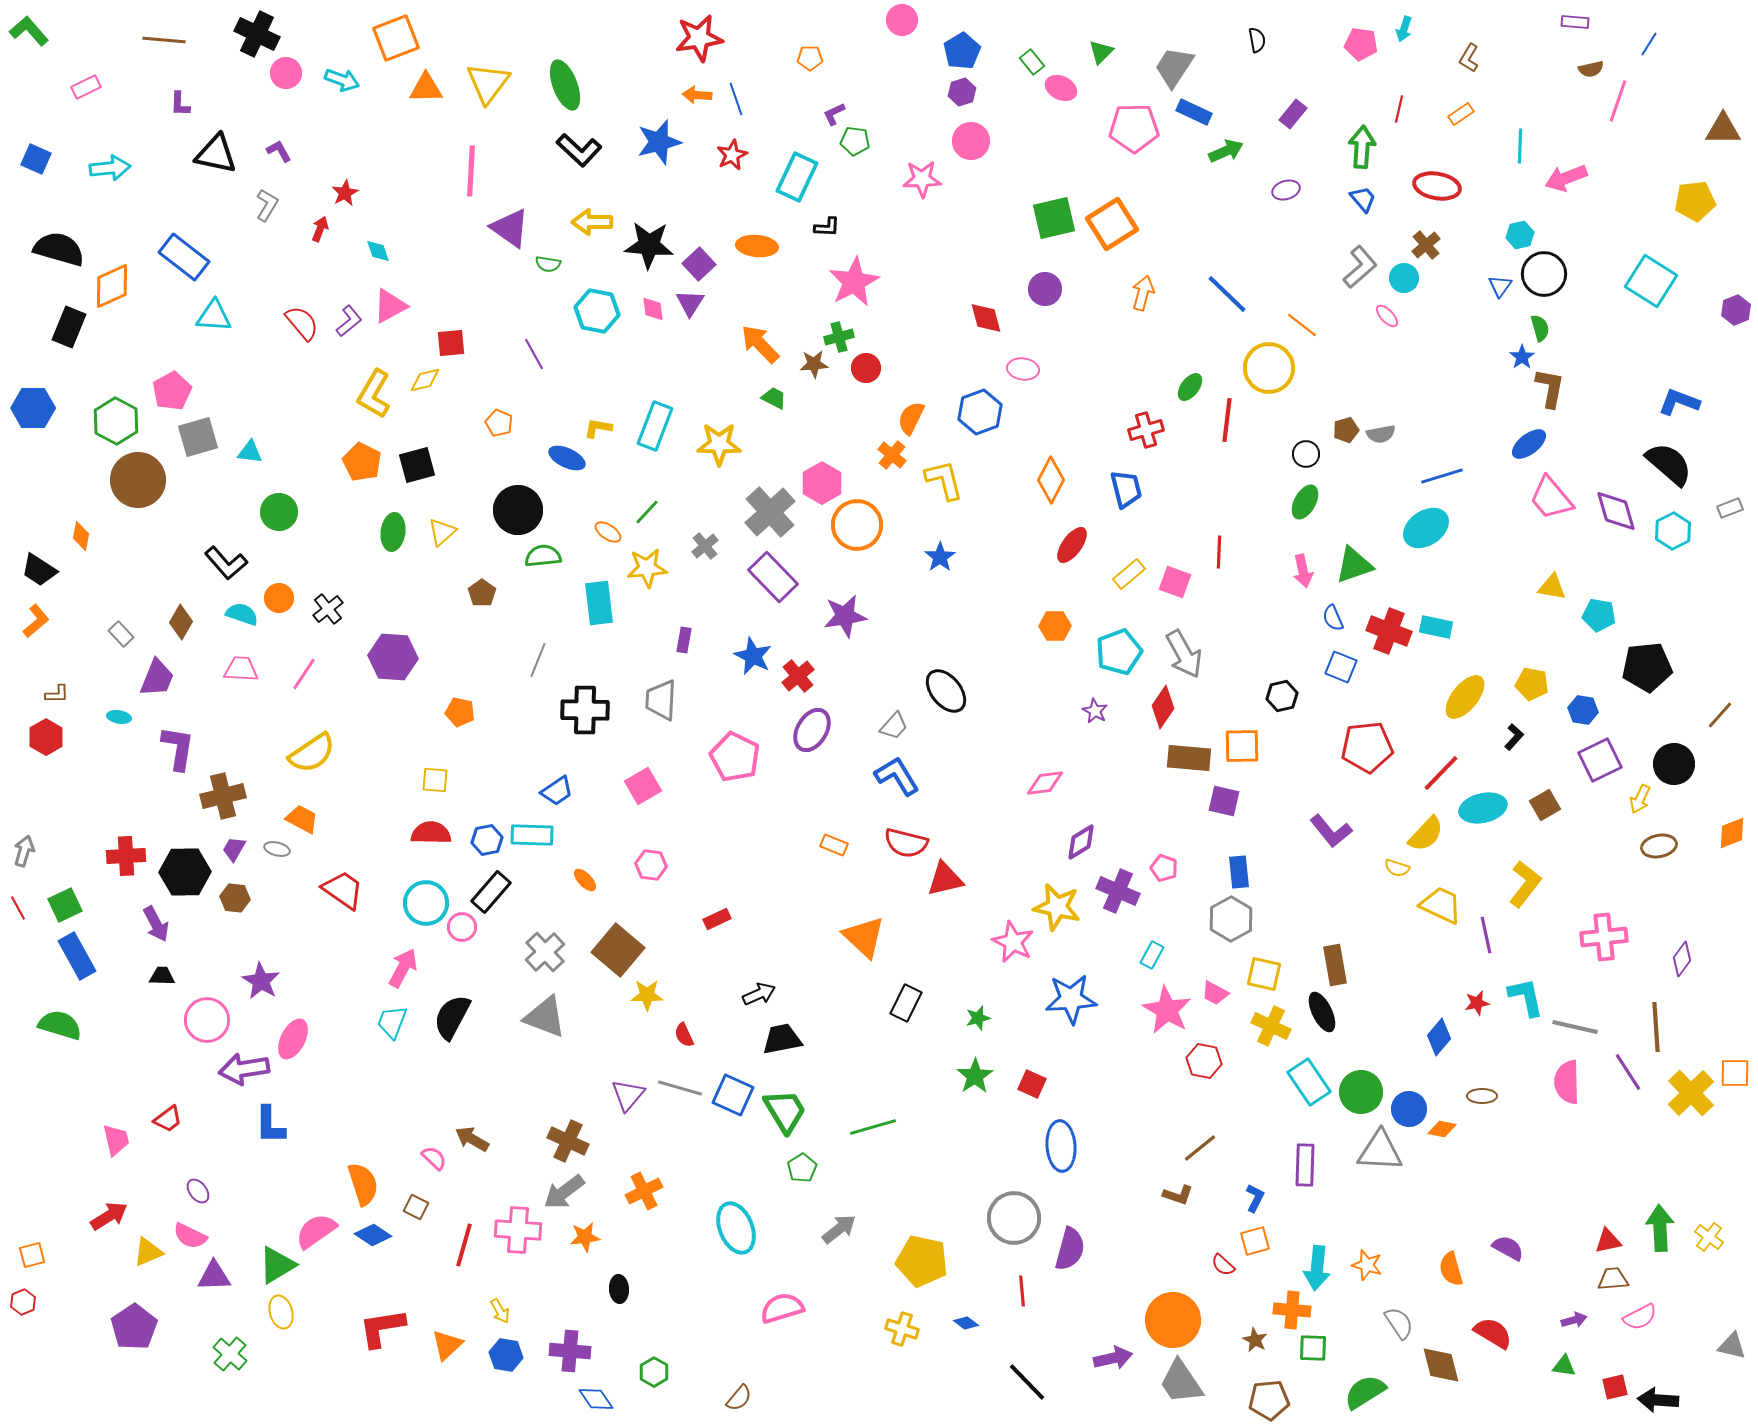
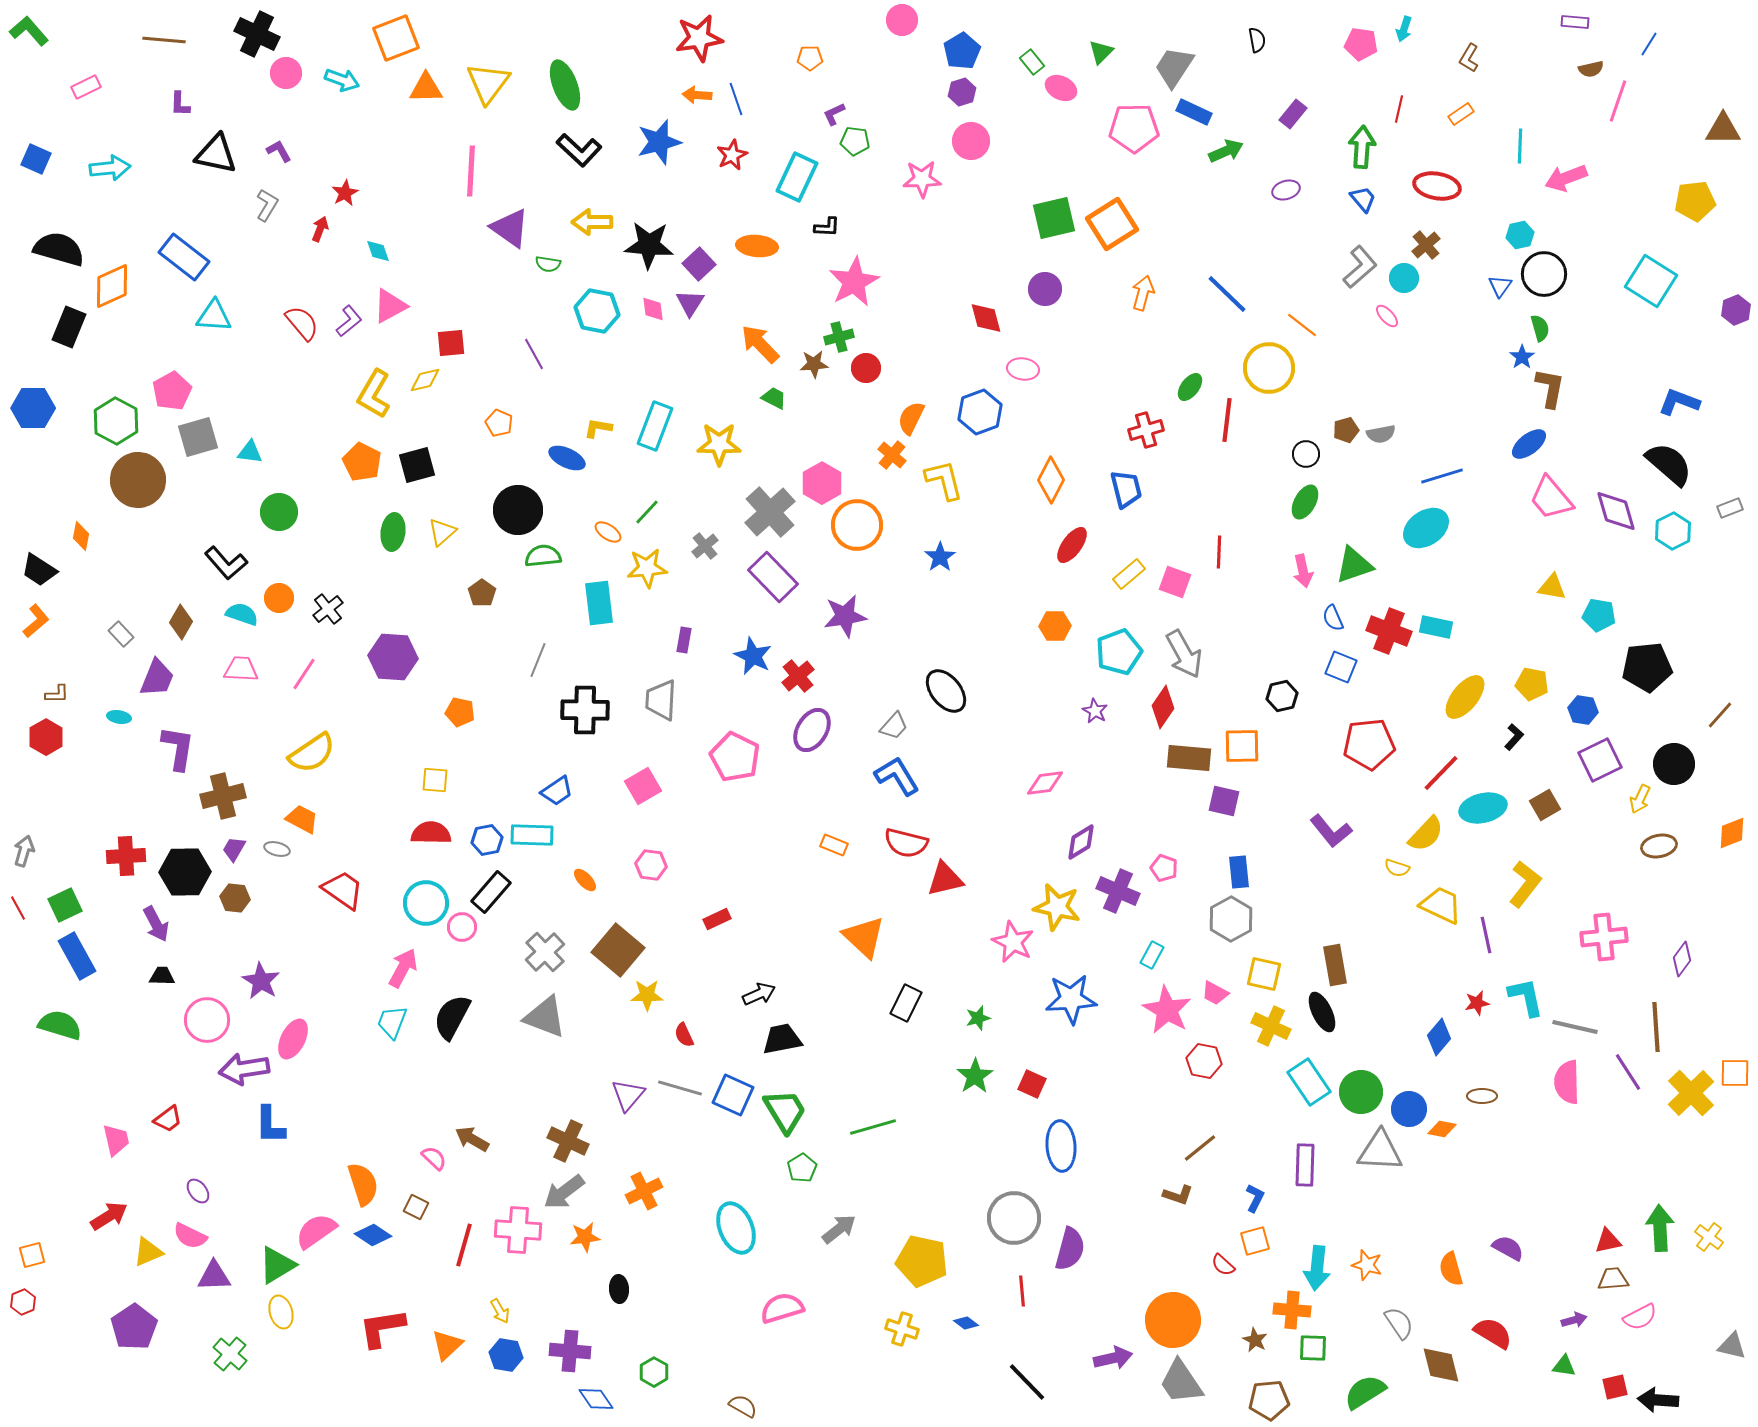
red pentagon at (1367, 747): moved 2 px right, 3 px up
brown semicircle at (739, 1398): moved 4 px right, 8 px down; rotated 100 degrees counterclockwise
